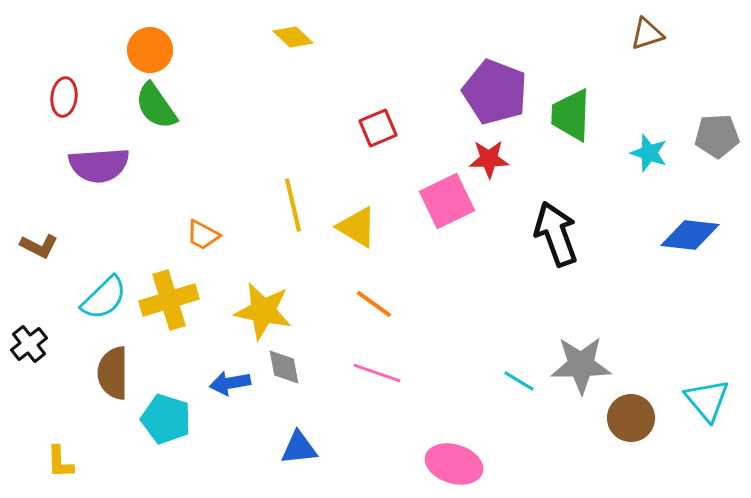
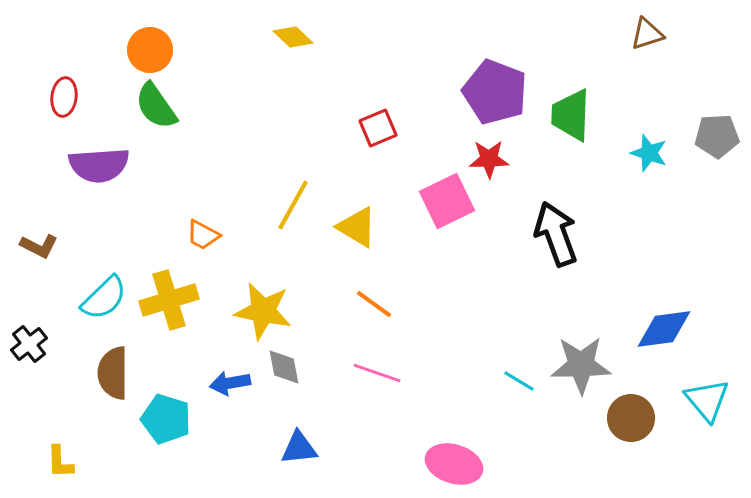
yellow line: rotated 42 degrees clockwise
blue diamond: moved 26 px left, 94 px down; rotated 14 degrees counterclockwise
